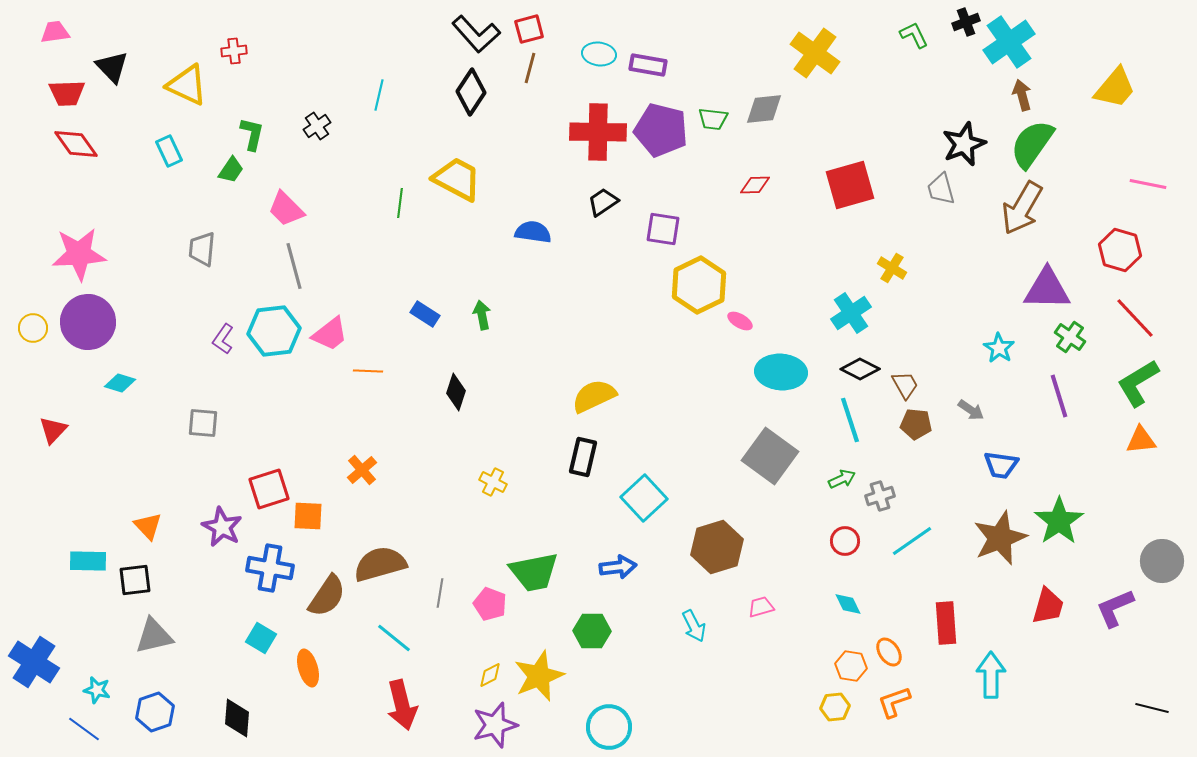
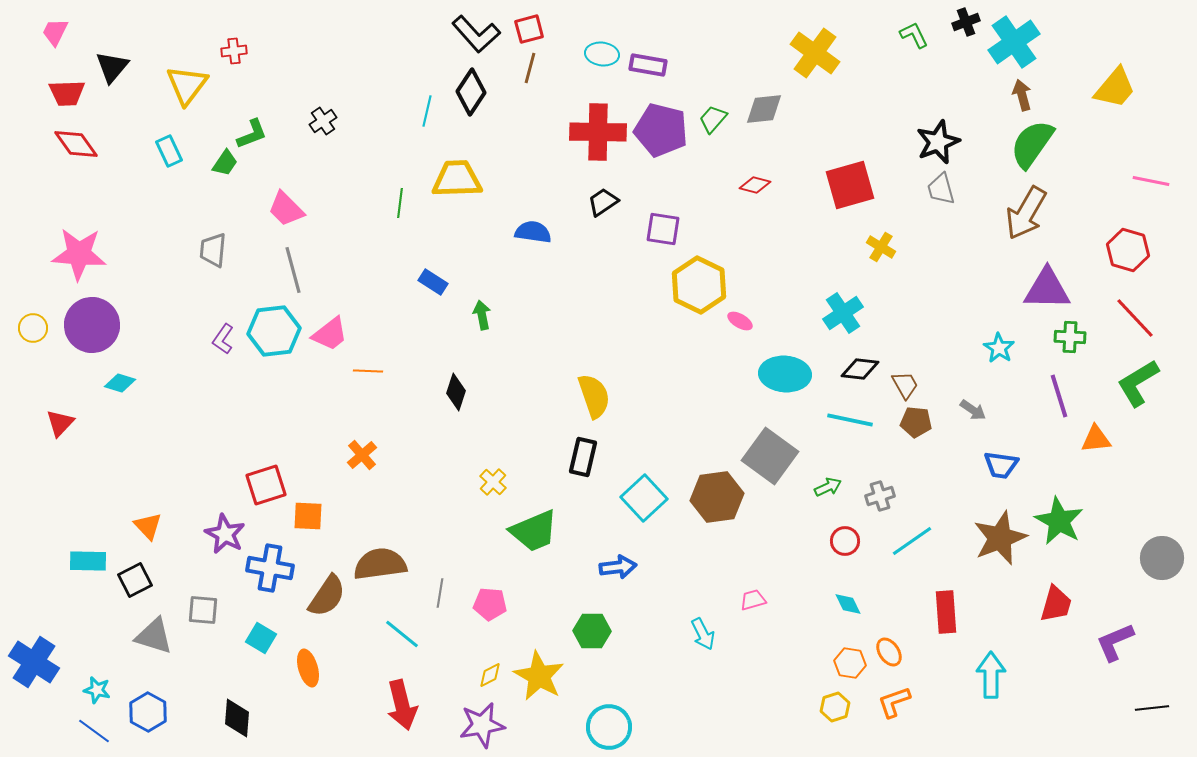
pink trapezoid at (55, 32): rotated 56 degrees counterclockwise
cyan cross at (1009, 42): moved 5 px right
cyan ellipse at (599, 54): moved 3 px right
black triangle at (112, 67): rotated 24 degrees clockwise
yellow triangle at (187, 85): rotated 42 degrees clockwise
cyan line at (379, 95): moved 48 px right, 16 px down
green trapezoid at (713, 119): rotated 124 degrees clockwise
black cross at (317, 126): moved 6 px right, 5 px up
green L-shape at (252, 134): rotated 56 degrees clockwise
black star at (964, 144): moved 26 px left, 2 px up
green trapezoid at (231, 170): moved 6 px left, 7 px up
yellow trapezoid at (457, 179): rotated 30 degrees counterclockwise
pink line at (1148, 184): moved 3 px right, 3 px up
red diamond at (755, 185): rotated 16 degrees clockwise
brown arrow at (1022, 208): moved 4 px right, 5 px down
gray trapezoid at (202, 249): moved 11 px right, 1 px down
red hexagon at (1120, 250): moved 8 px right
pink star at (79, 254): rotated 8 degrees clockwise
gray line at (294, 266): moved 1 px left, 4 px down
yellow cross at (892, 268): moved 11 px left, 21 px up
yellow hexagon at (699, 285): rotated 8 degrees counterclockwise
cyan cross at (851, 313): moved 8 px left
blue rectangle at (425, 314): moved 8 px right, 32 px up
purple circle at (88, 322): moved 4 px right, 3 px down
green cross at (1070, 337): rotated 32 degrees counterclockwise
black diamond at (860, 369): rotated 21 degrees counterclockwise
cyan ellipse at (781, 372): moved 4 px right, 2 px down
yellow semicircle at (594, 396): rotated 96 degrees clockwise
gray arrow at (971, 410): moved 2 px right
cyan line at (850, 420): rotated 60 degrees counterclockwise
gray square at (203, 423): moved 187 px down
brown pentagon at (916, 424): moved 2 px up
red triangle at (53, 430): moved 7 px right, 7 px up
orange triangle at (1141, 440): moved 45 px left, 1 px up
orange cross at (362, 470): moved 15 px up
green arrow at (842, 479): moved 14 px left, 8 px down
yellow cross at (493, 482): rotated 16 degrees clockwise
red square at (269, 489): moved 3 px left, 4 px up
green star at (1059, 521): rotated 9 degrees counterclockwise
purple star at (222, 527): moved 3 px right, 7 px down
brown hexagon at (717, 547): moved 50 px up; rotated 9 degrees clockwise
gray circle at (1162, 561): moved 3 px up
brown semicircle at (380, 564): rotated 8 degrees clockwise
green trapezoid at (534, 572): moved 41 px up; rotated 12 degrees counterclockwise
black square at (135, 580): rotated 20 degrees counterclockwise
pink pentagon at (490, 604): rotated 16 degrees counterclockwise
red trapezoid at (1048, 606): moved 8 px right, 2 px up
pink trapezoid at (761, 607): moved 8 px left, 7 px up
purple L-shape at (1115, 608): moved 34 px down
red rectangle at (946, 623): moved 11 px up
cyan arrow at (694, 626): moved 9 px right, 8 px down
gray triangle at (154, 636): rotated 30 degrees clockwise
cyan line at (394, 638): moved 8 px right, 4 px up
orange hexagon at (851, 666): moved 1 px left, 3 px up
yellow star at (539, 676): rotated 21 degrees counterclockwise
yellow hexagon at (835, 707): rotated 12 degrees counterclockwise
black line at (1152, 708): rotated 20 degrees counterclockwise
blue hexagon at (155, 712): moved 7 px left; rotated 12 degrees counterclockwise
purple star at (495, 725): moved 13 px left; rotated 6 degrees clockwise
blue line at (84, 729): moved 10 px right, 2 px down
